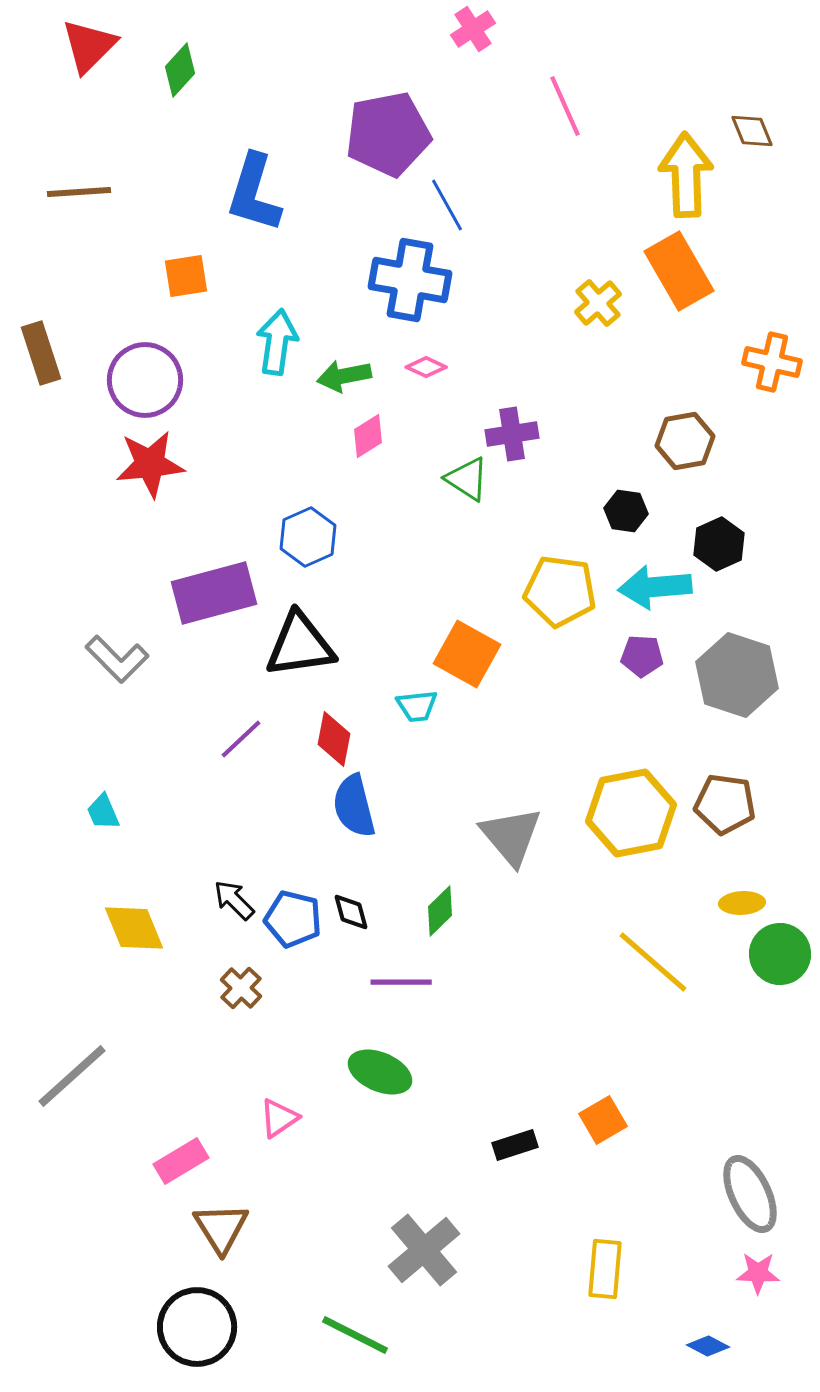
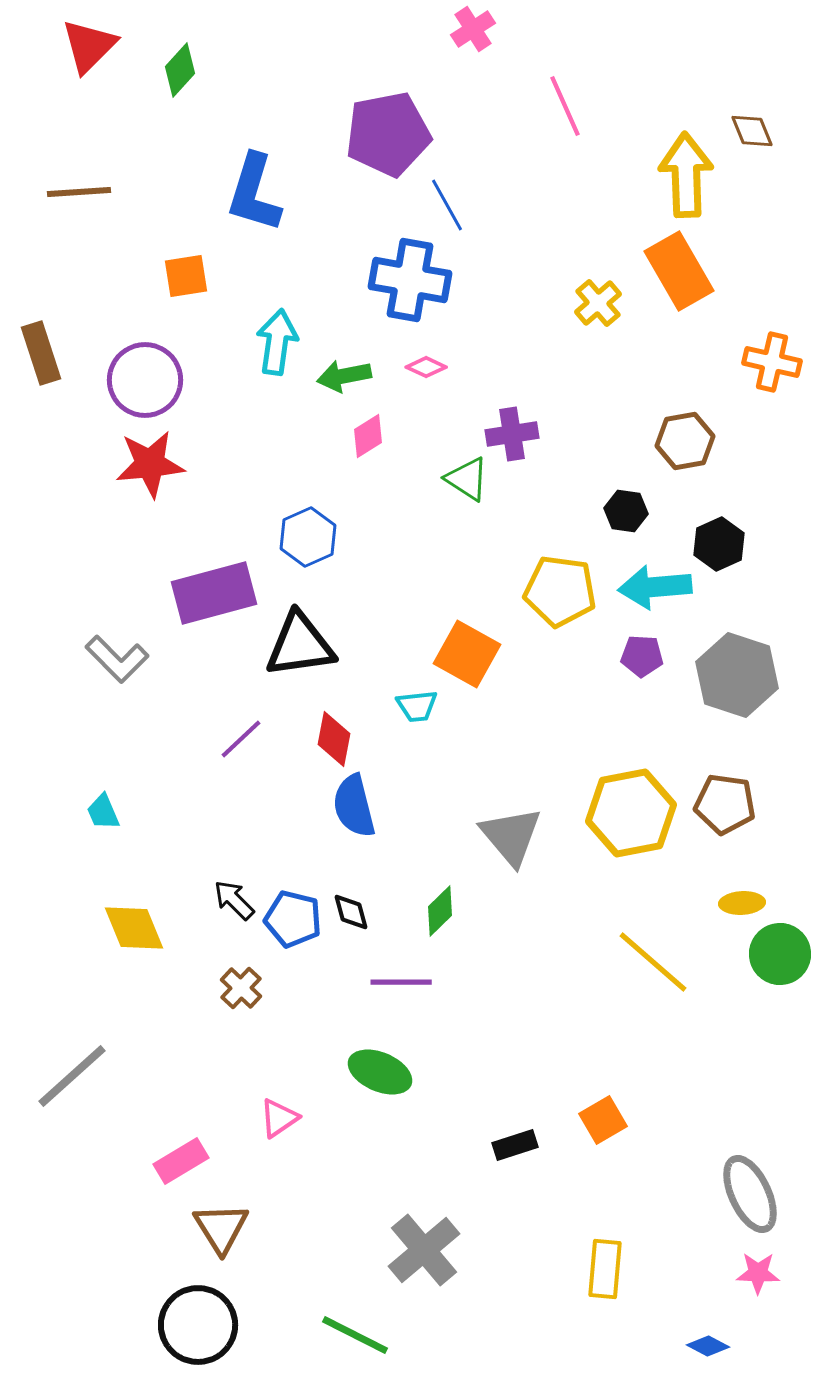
black circle at (197, 1327): moved 1 px right, 2 px up
